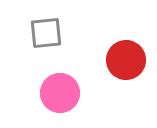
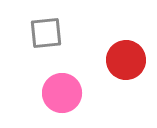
pink circle: moved 2 px right
